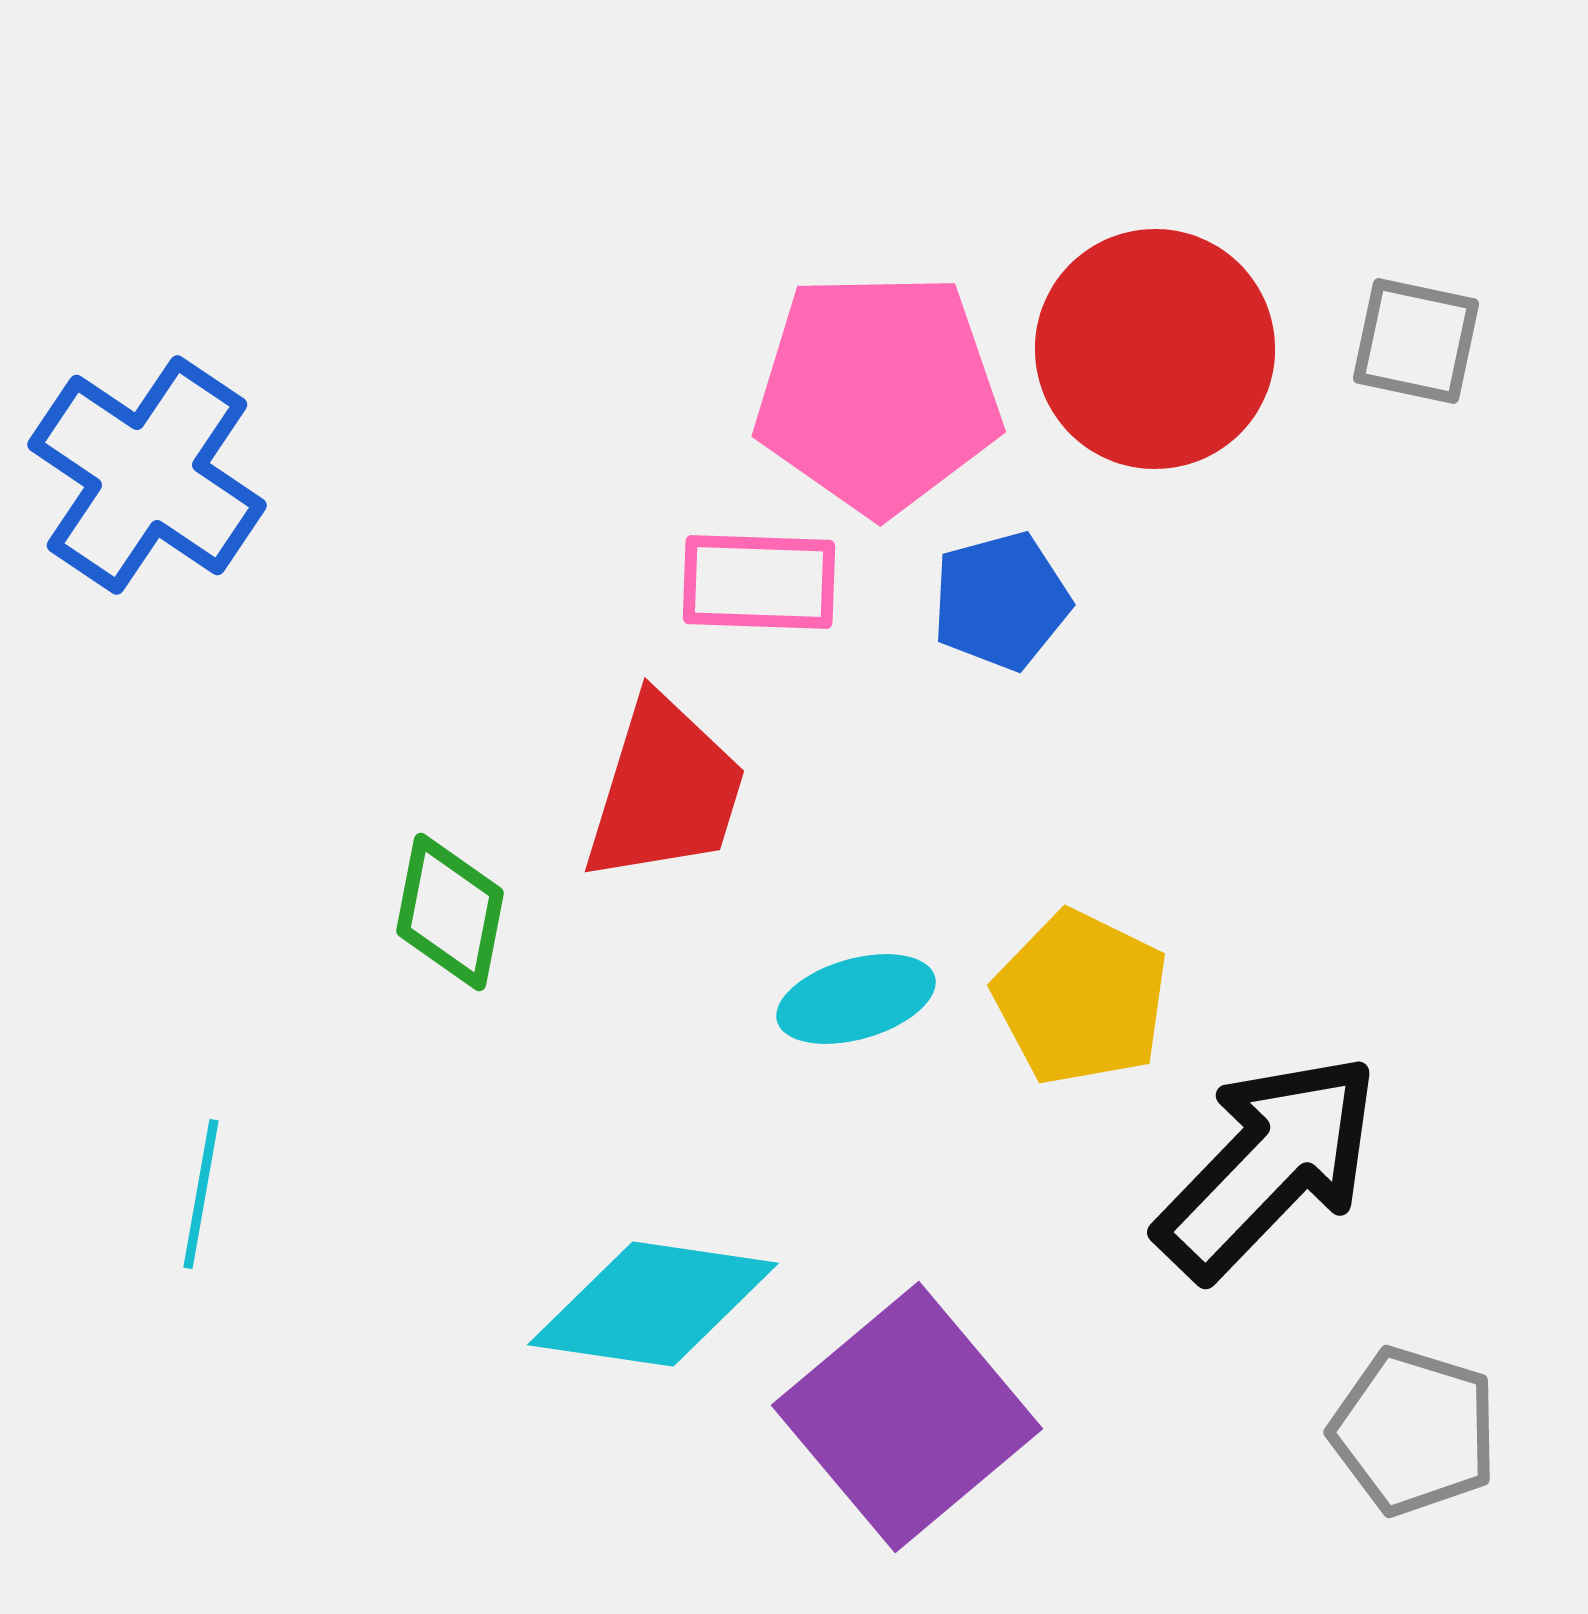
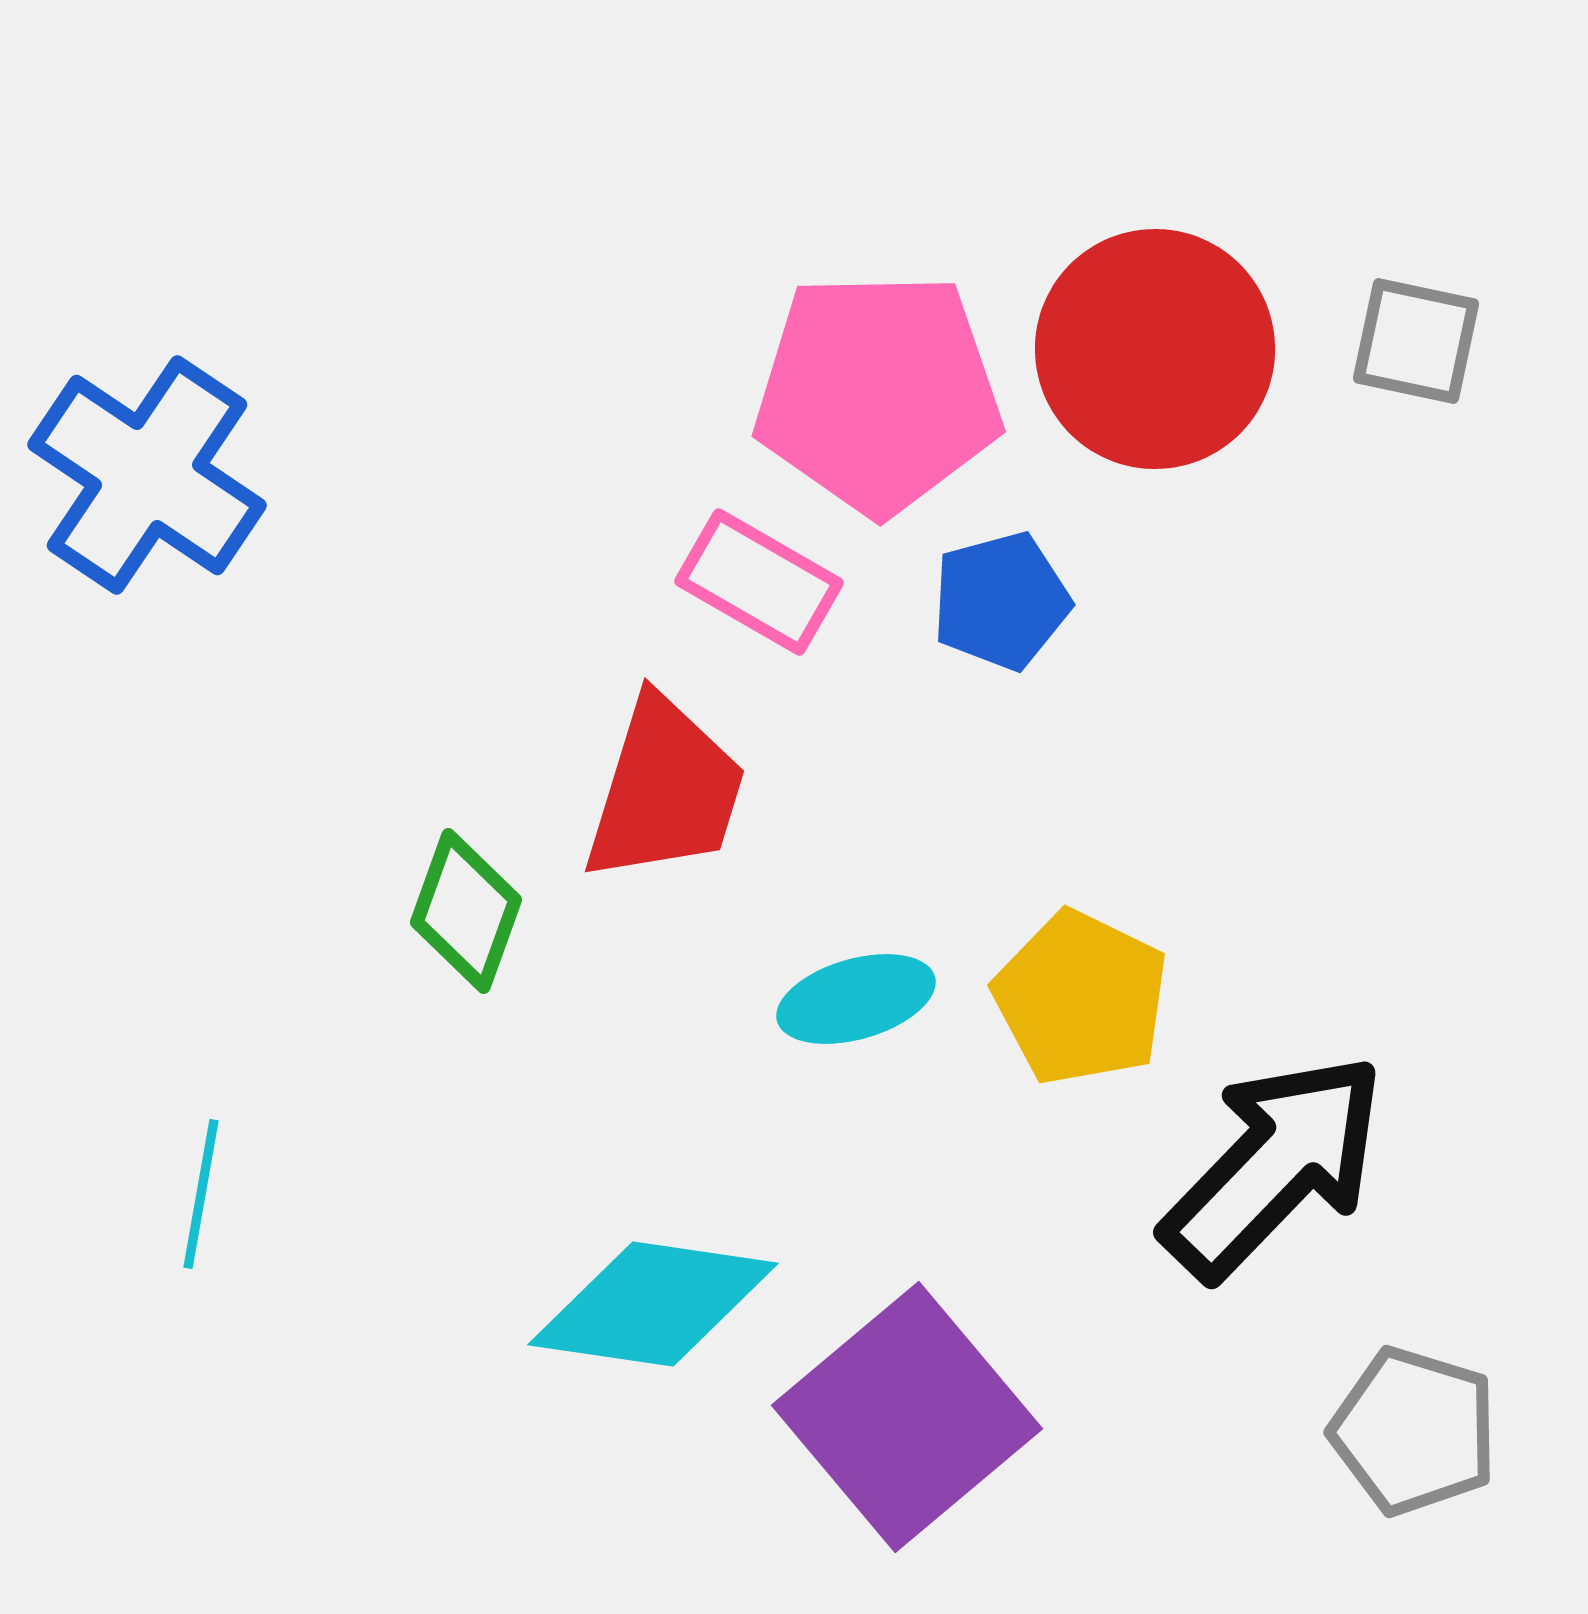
pink rectangle: rotated 28 degrees clockwise
green diamond: moved 16 px right, 1 px up; rotated 9 degrees clockwise
black arrow: moved 6 px right
